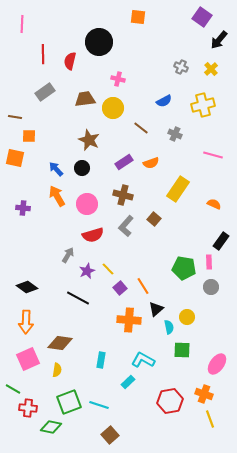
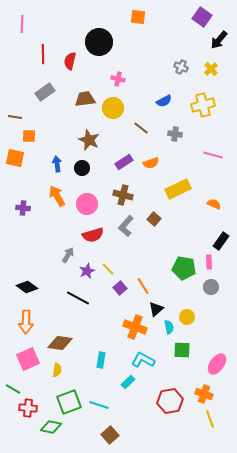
gray cross at (175, 134): rotated 16 degrees counterclockwise
blue arrow at (56, 169): moved 1 px right, 5 px up; rotated 35 degrees clockwise
yellow rectangle at (178, 189): rotated 30 degrees clockwise
orange cross at (129, 320): moved 6 px right, 7 px down; rotated 15 degrees clockwise
